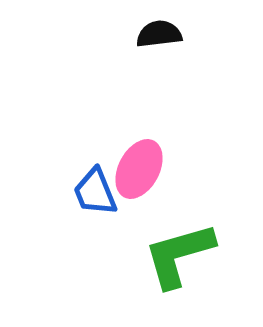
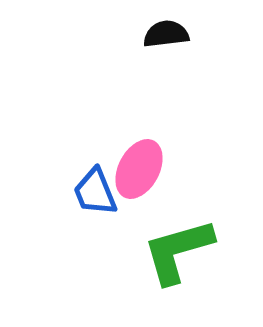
black semicircle: moved 7 px right
green L-shape: moved 1 px left, 4 px up
